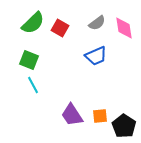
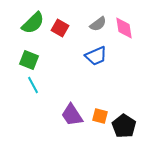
gray semicircle: moved 1 px right, 1 px down
orange square: rotated 21 degrees clockwise
